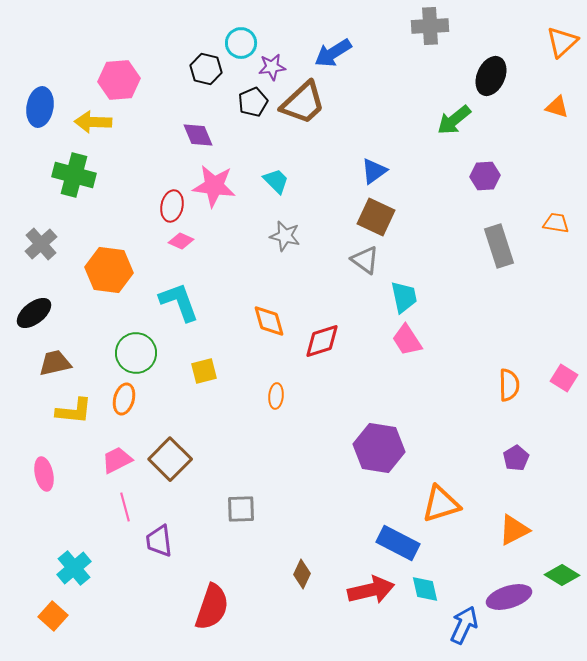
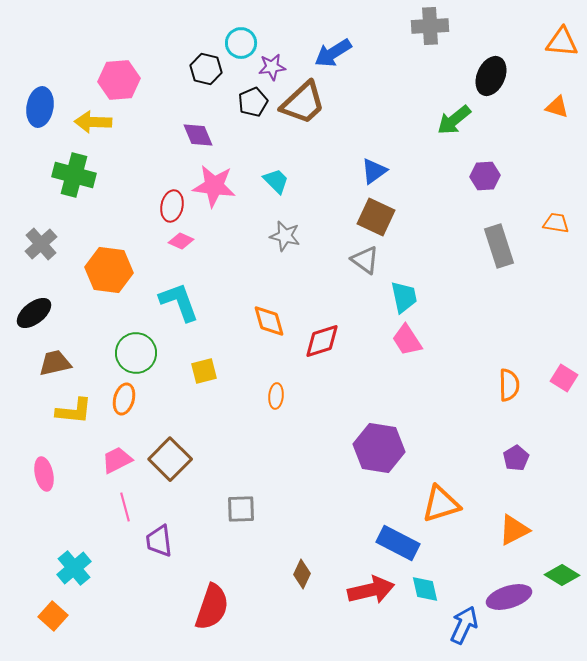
orange triangle at (562, 42): rotated 48 degrees clockwise
